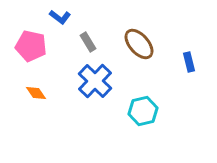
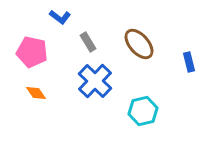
pink pentagon: moved 1 px right, 6 px down
